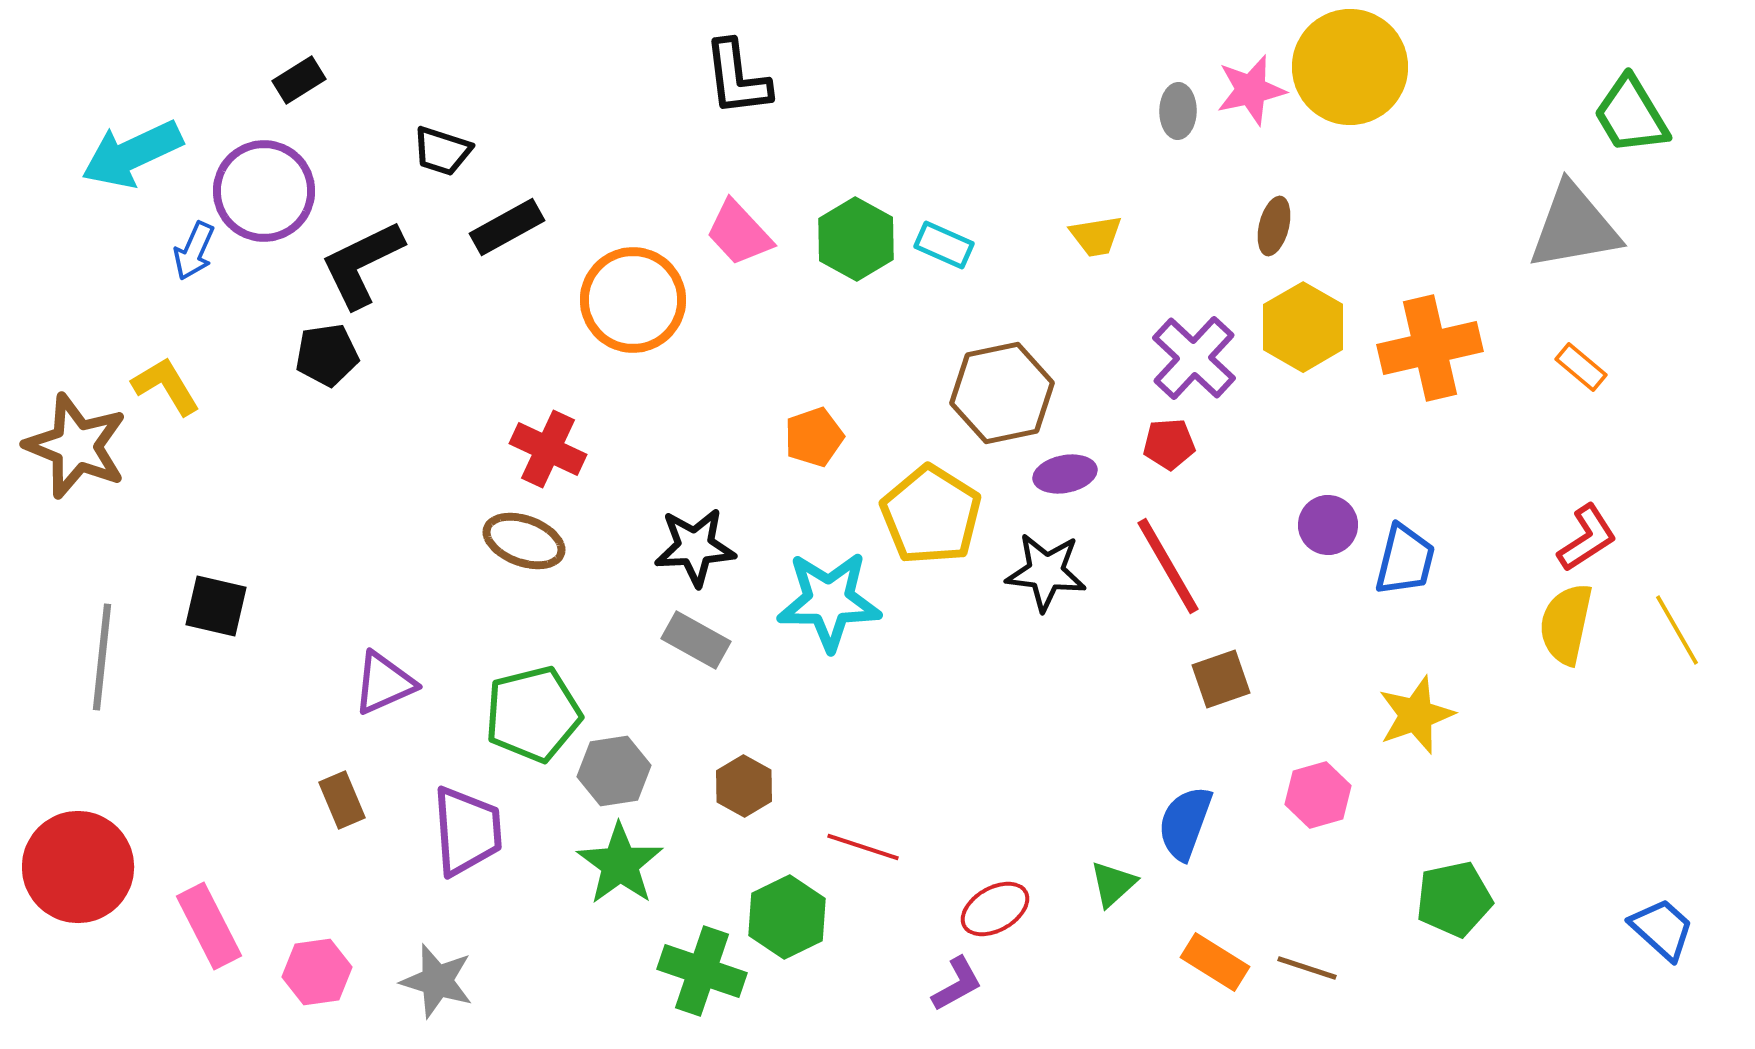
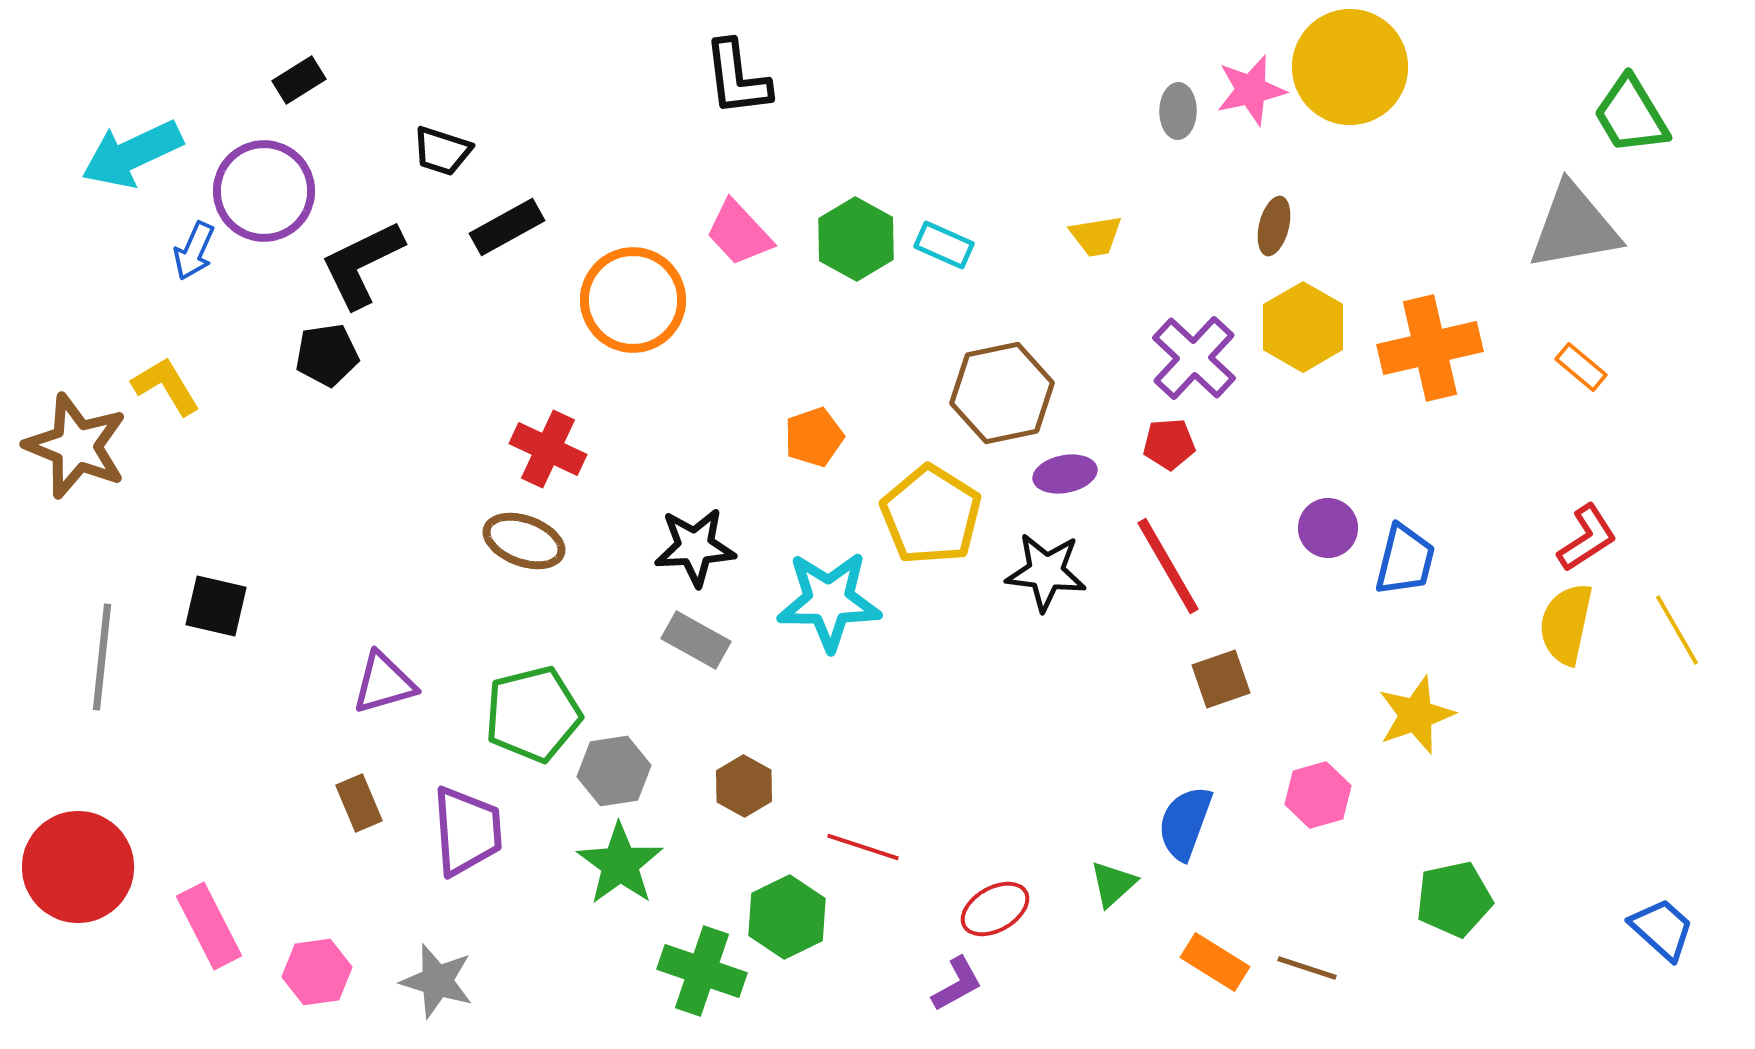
purple circle at (1328, 525): moved 3 px down
purple triangle at (384, 683): rotated 8 degrees clockwise
brown rectangle at (342, 800): moved 17 px right, 3 px down
